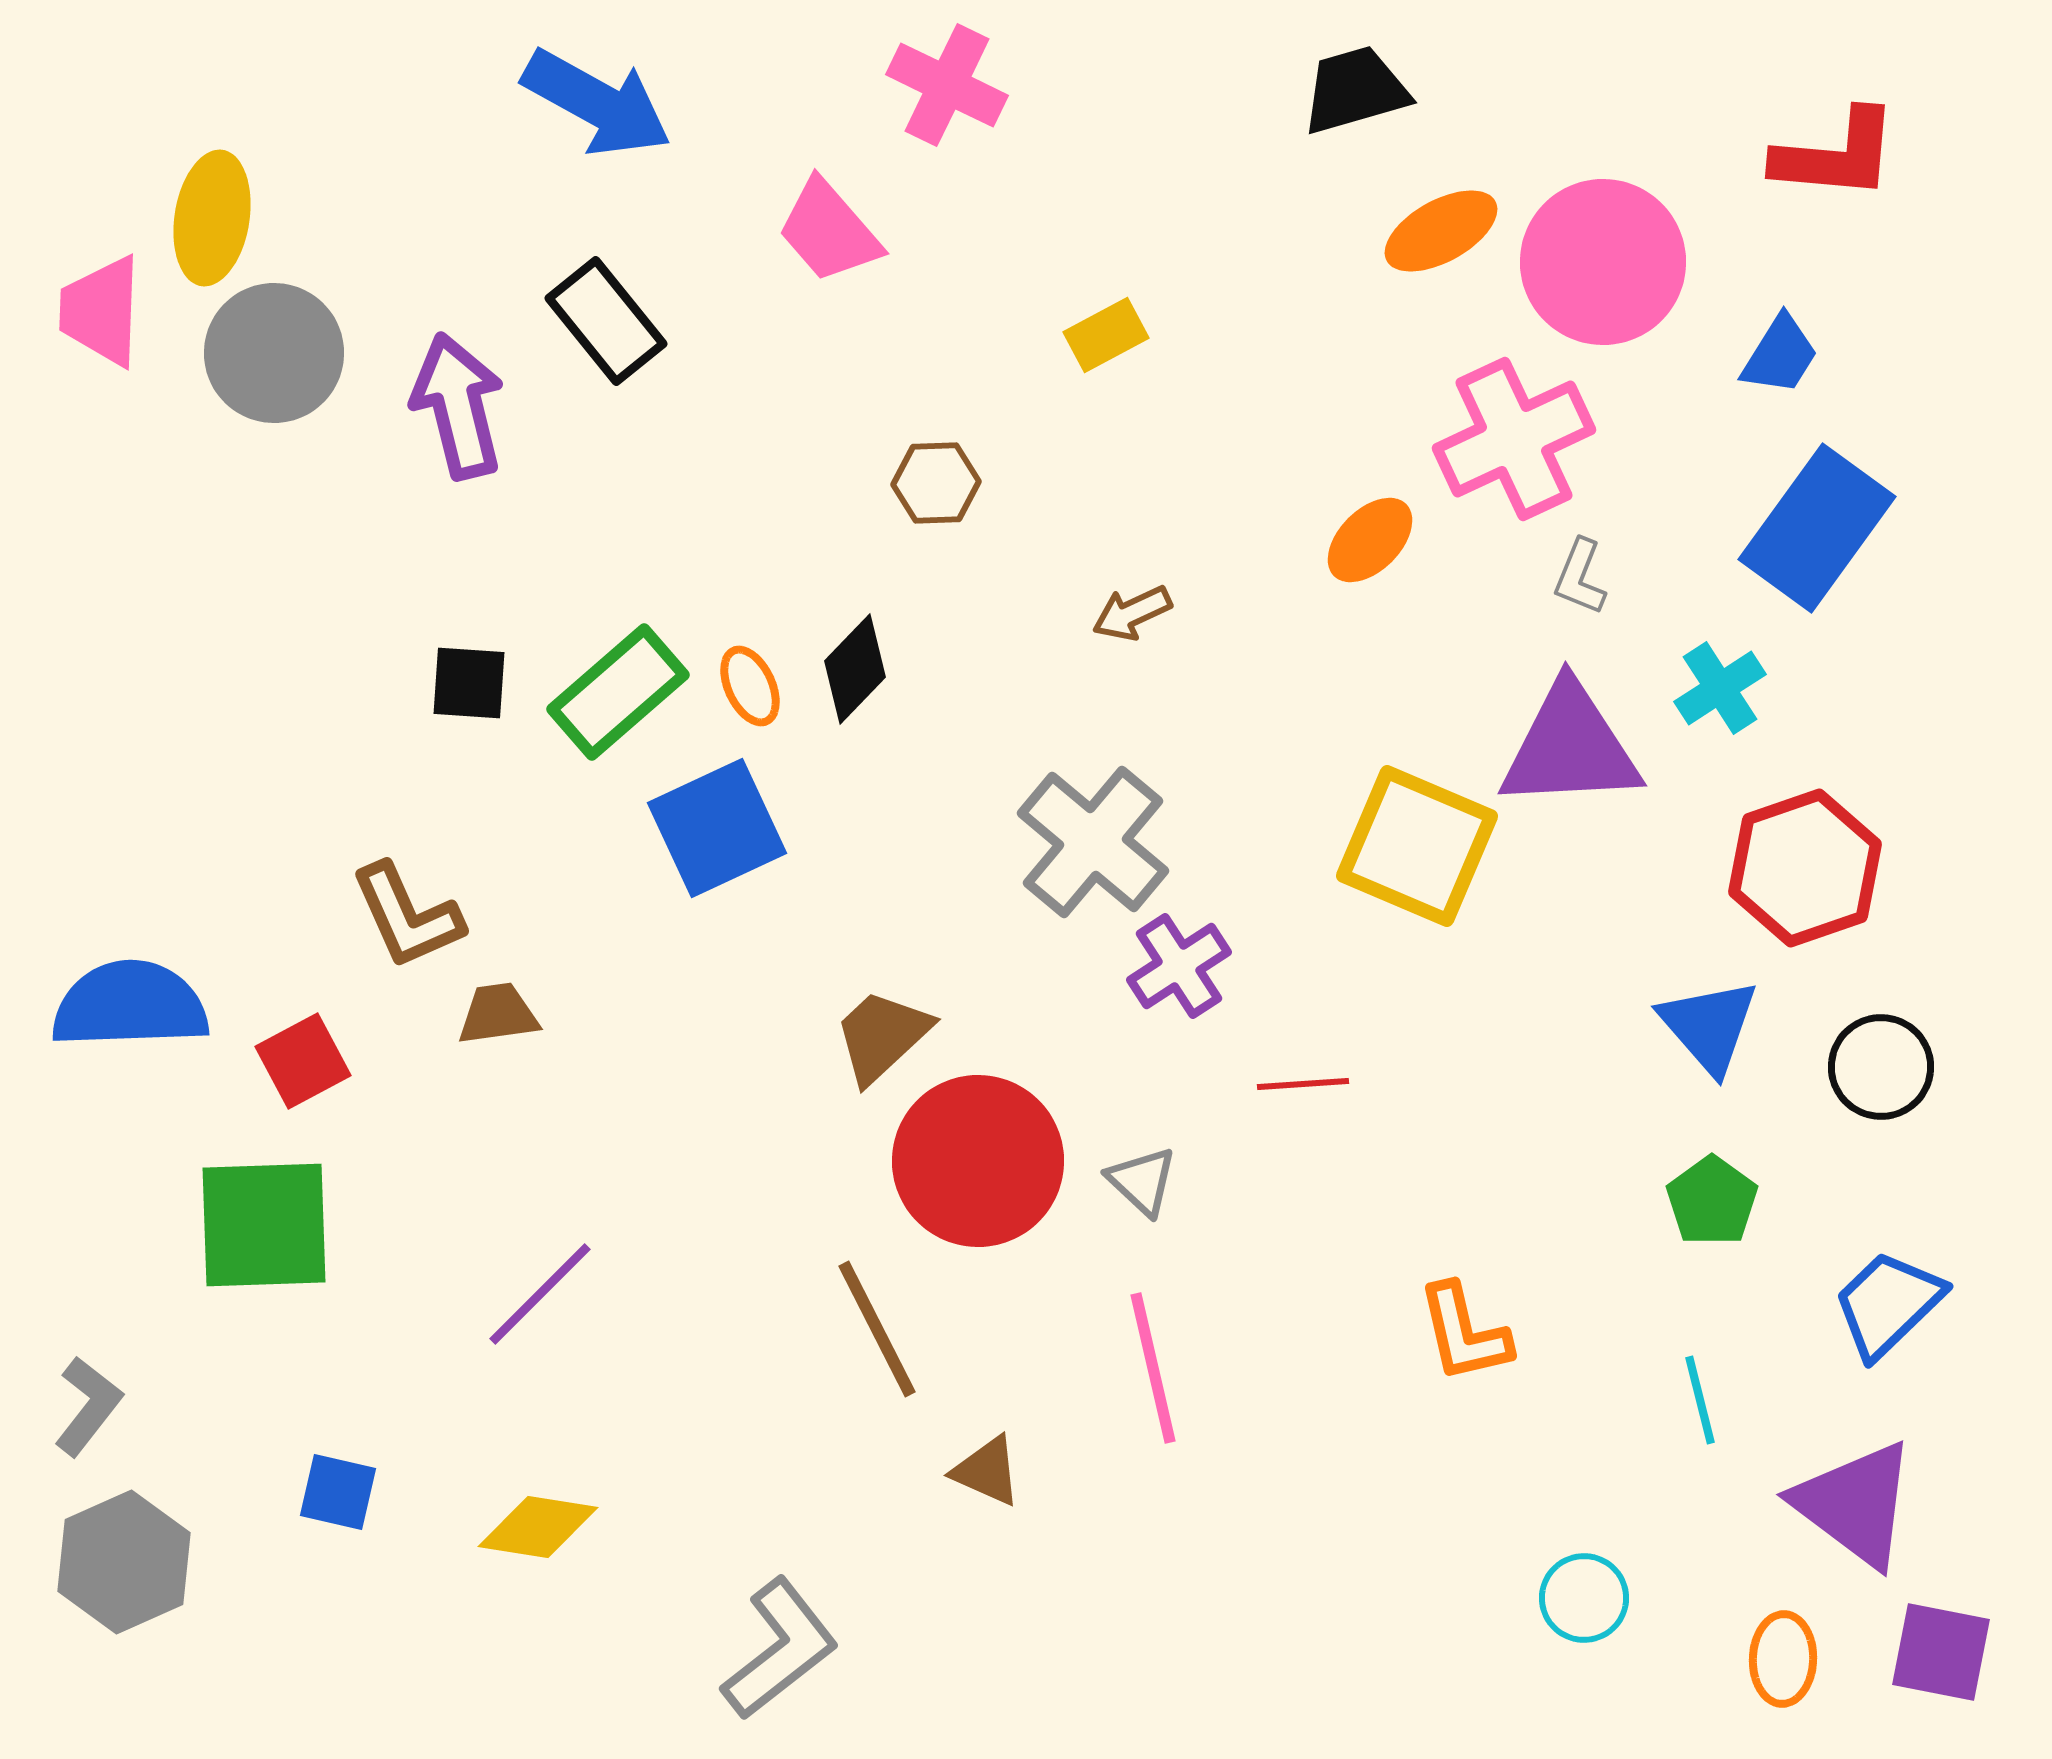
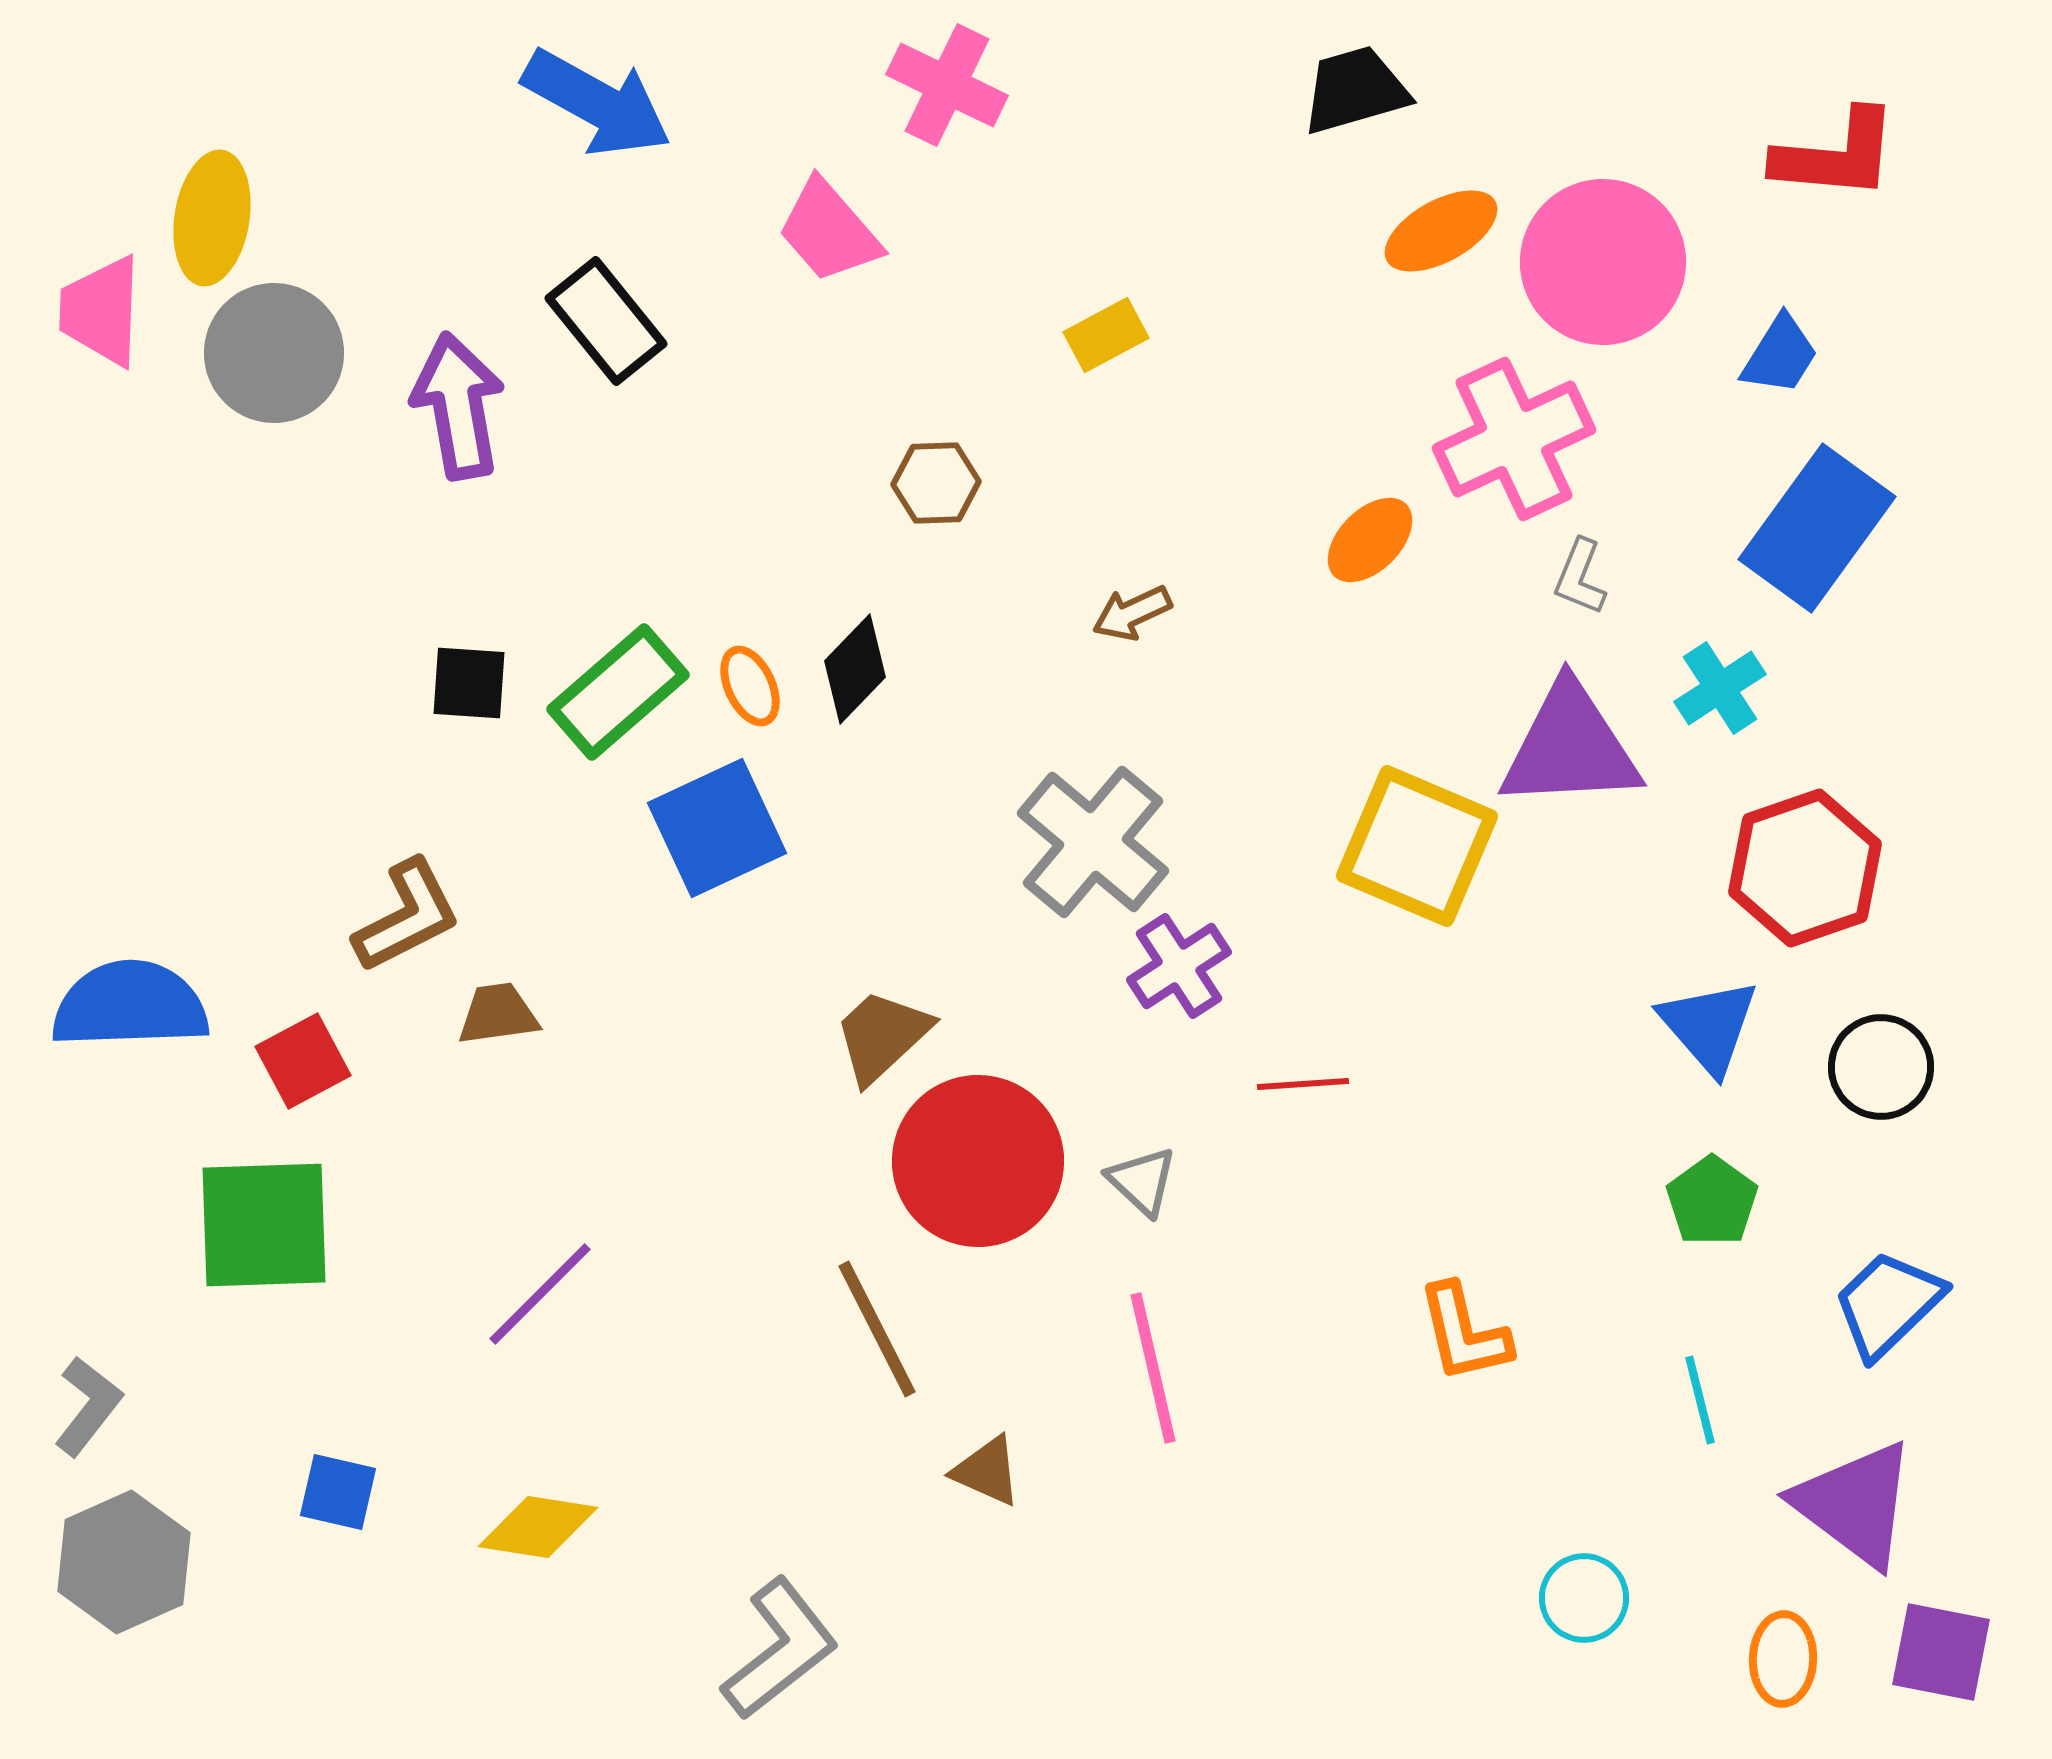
purple arrow at (458, 406): rotated 4 degrees clockwise
brown L-shape at (407, 916): rotated 93 degrees counterclockwise
